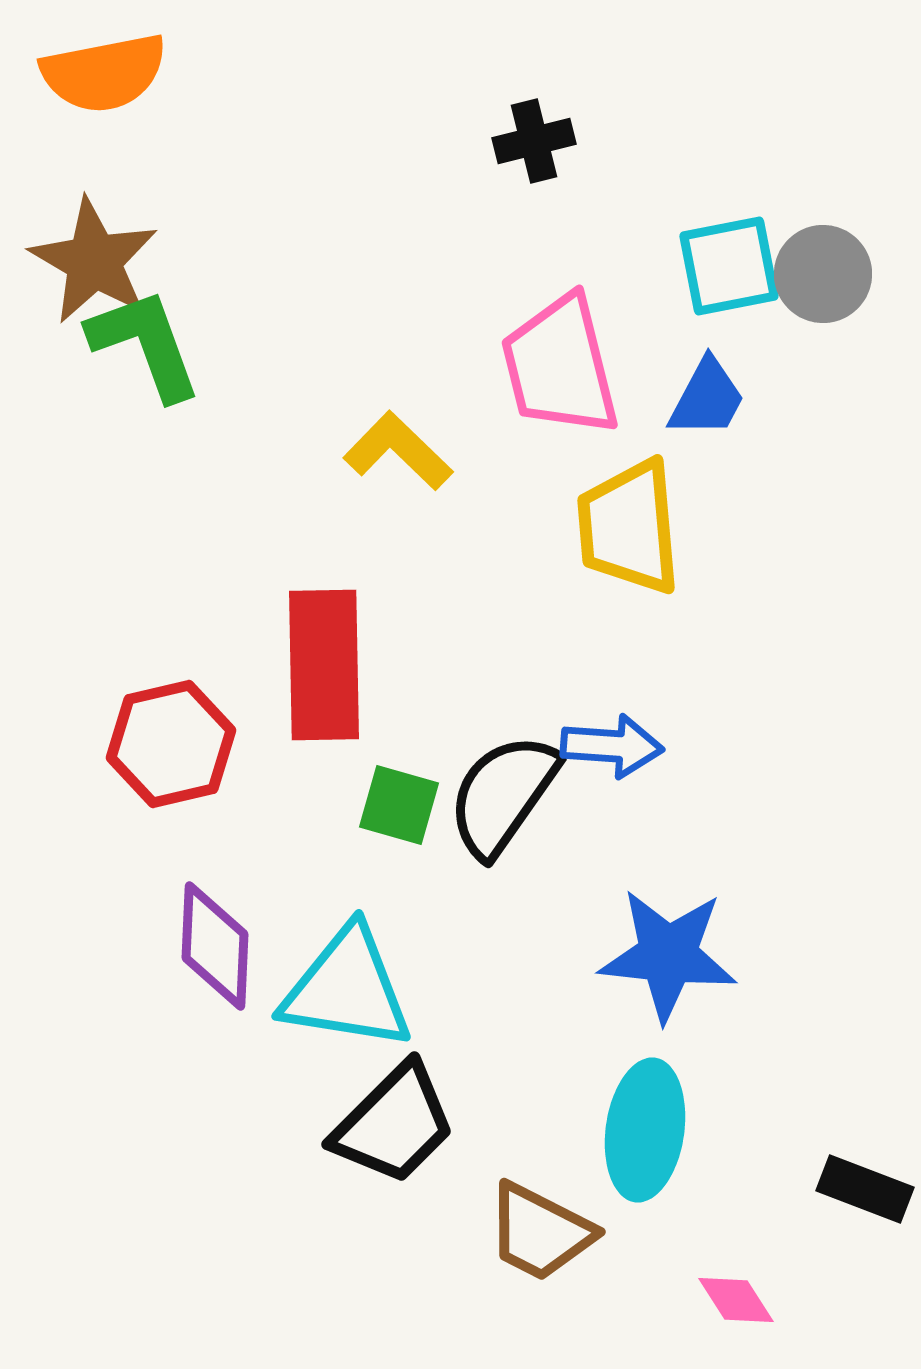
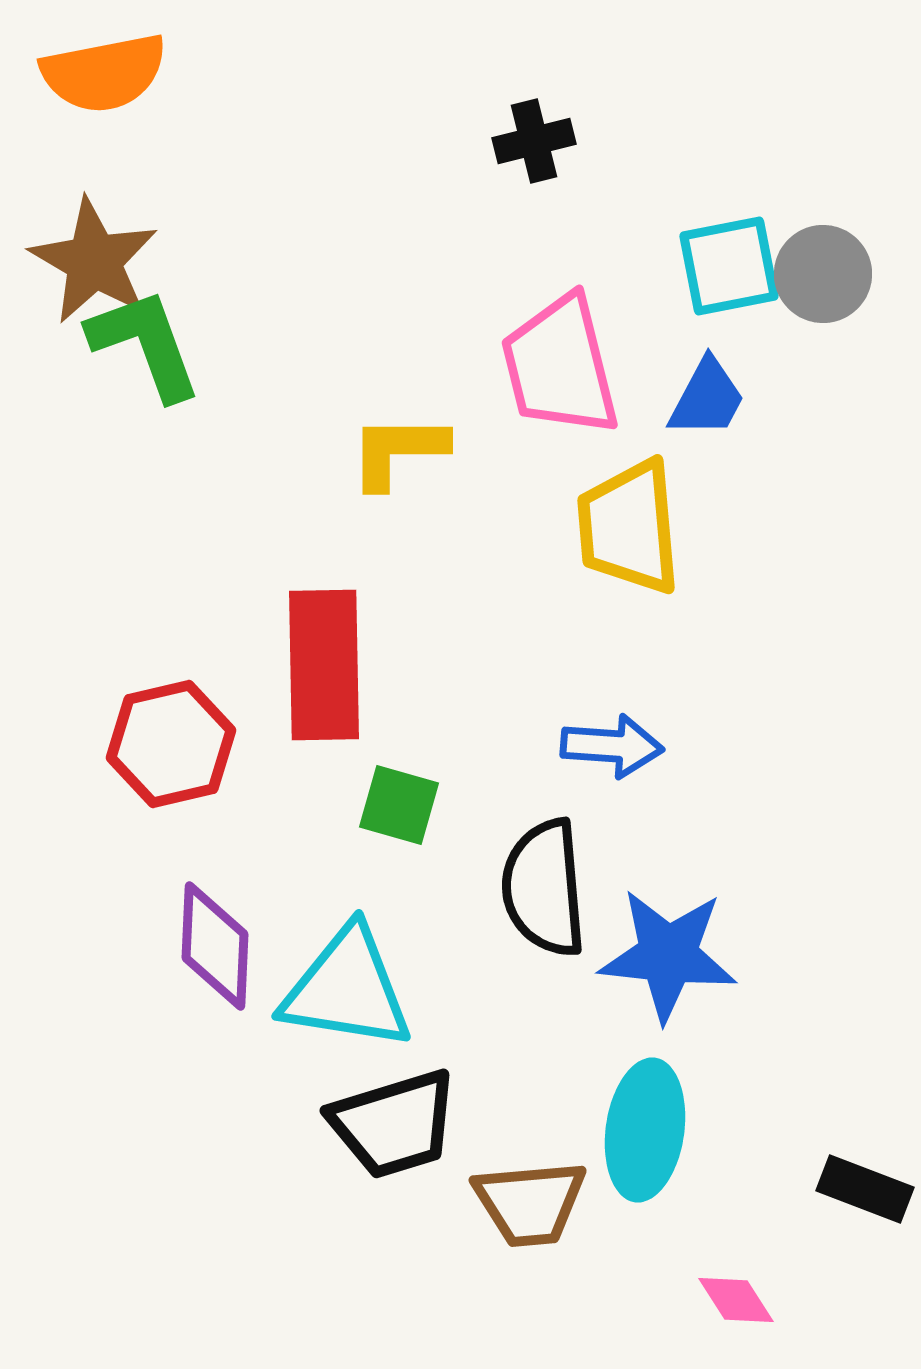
yellow L-shape: rotated 44 degrees counterclockwise
black semicircle: moved 41 px right, 93 px down; rotated 40 degrees counterclockwise
black trapezoid: rotated 28 degrees clockwise
brown trapezoid: moved 10 px left, 29 px up; rotated 32 degrees counterclockwise
